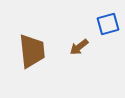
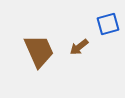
brown trapezoid: moved 7 px right; rotated 18 degrees counterclockwise
